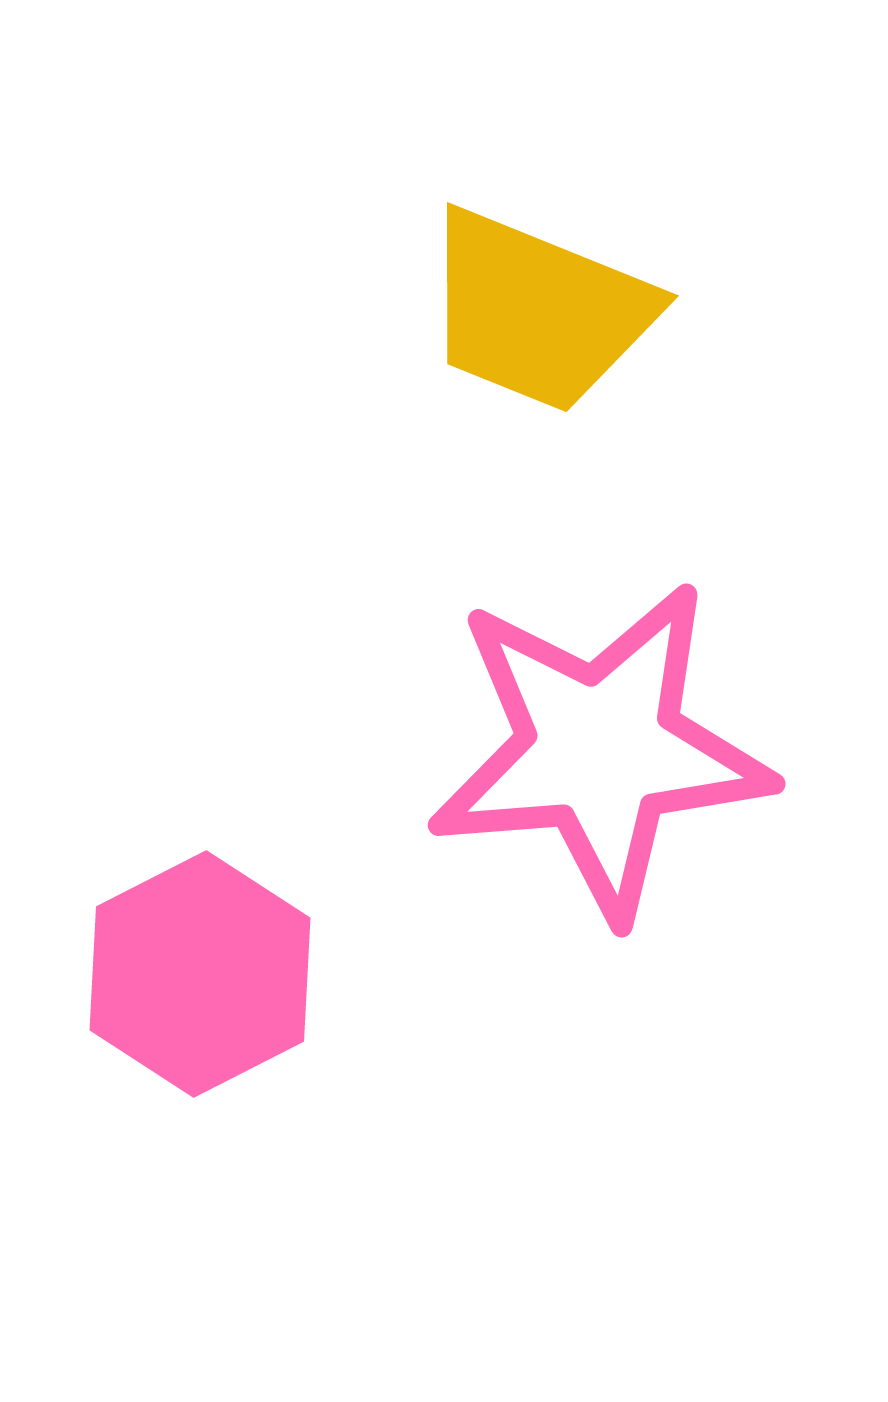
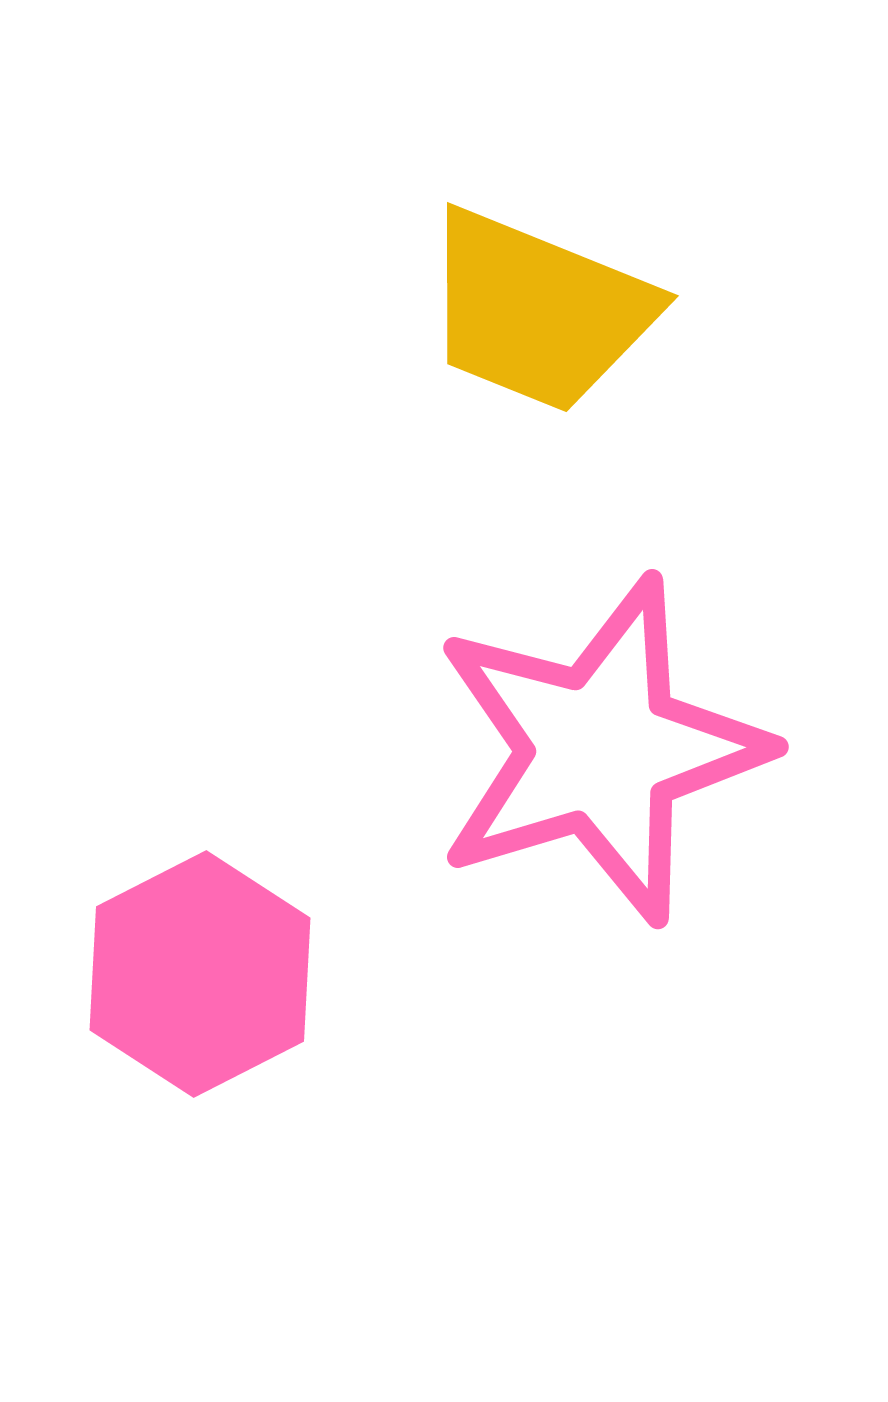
pink star: rotated 12 degrees counterclockwise
